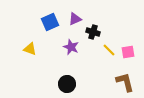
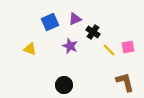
black cross: rotated 16 degrees clockwise
purple star: moved 1 px left, 1 px up
pink square: moved 5 px up
black circle: moved 3 px left, 1 px down
